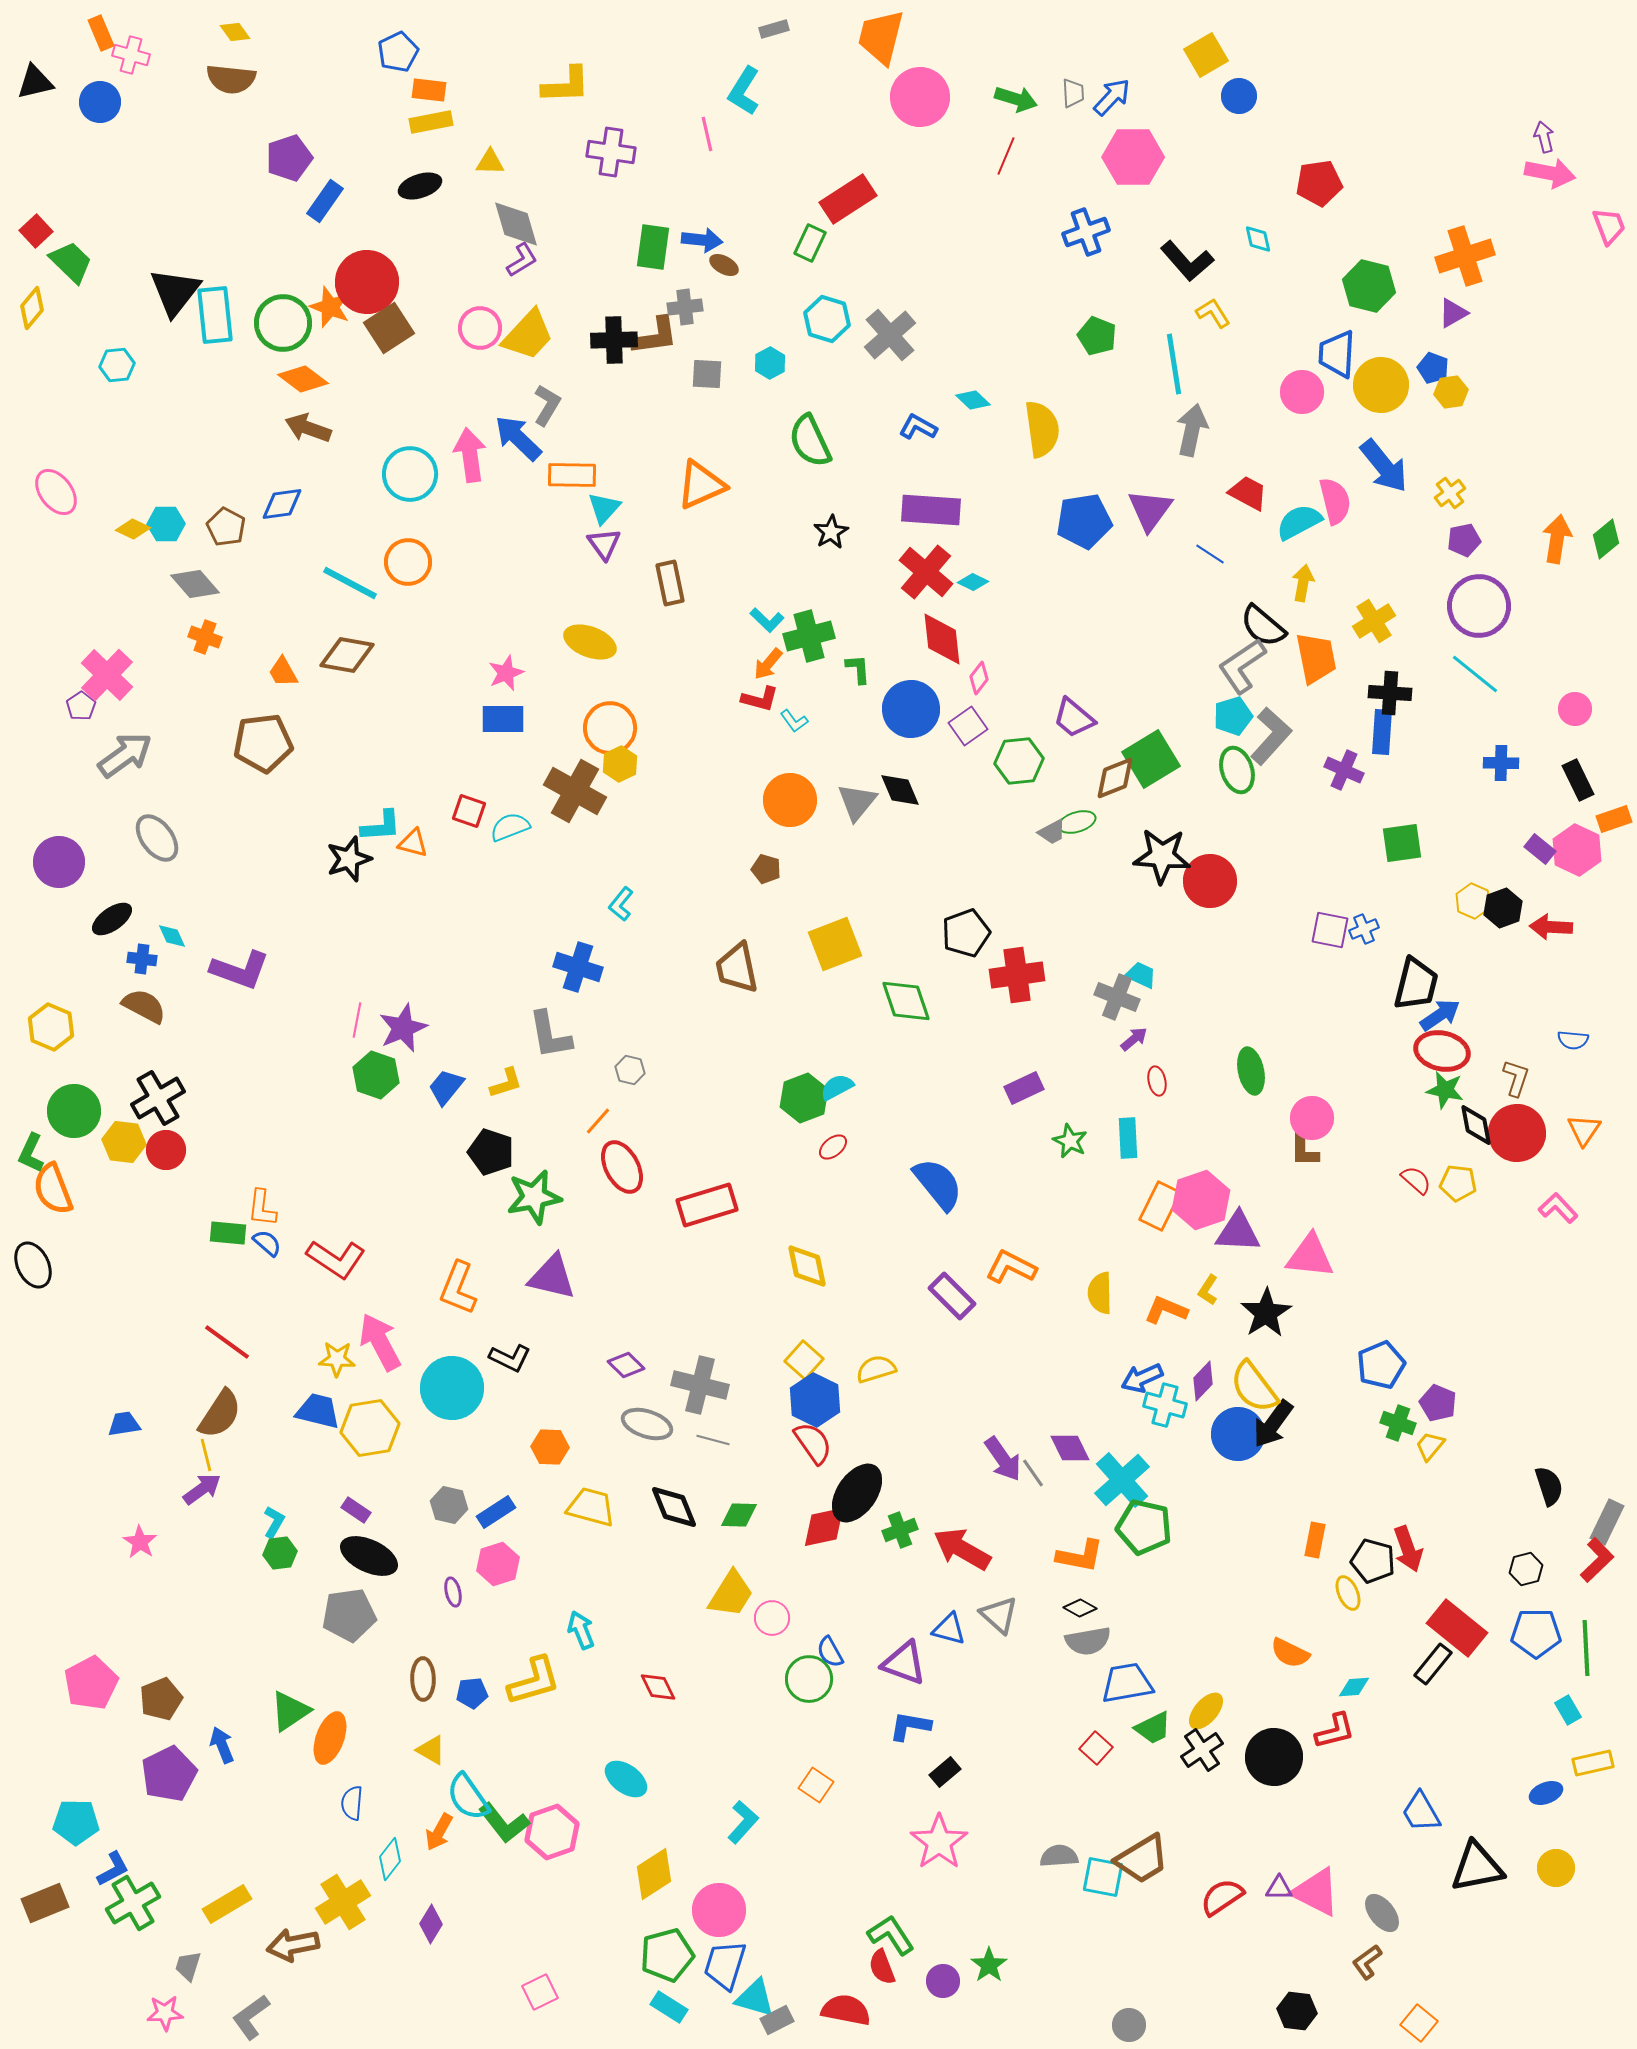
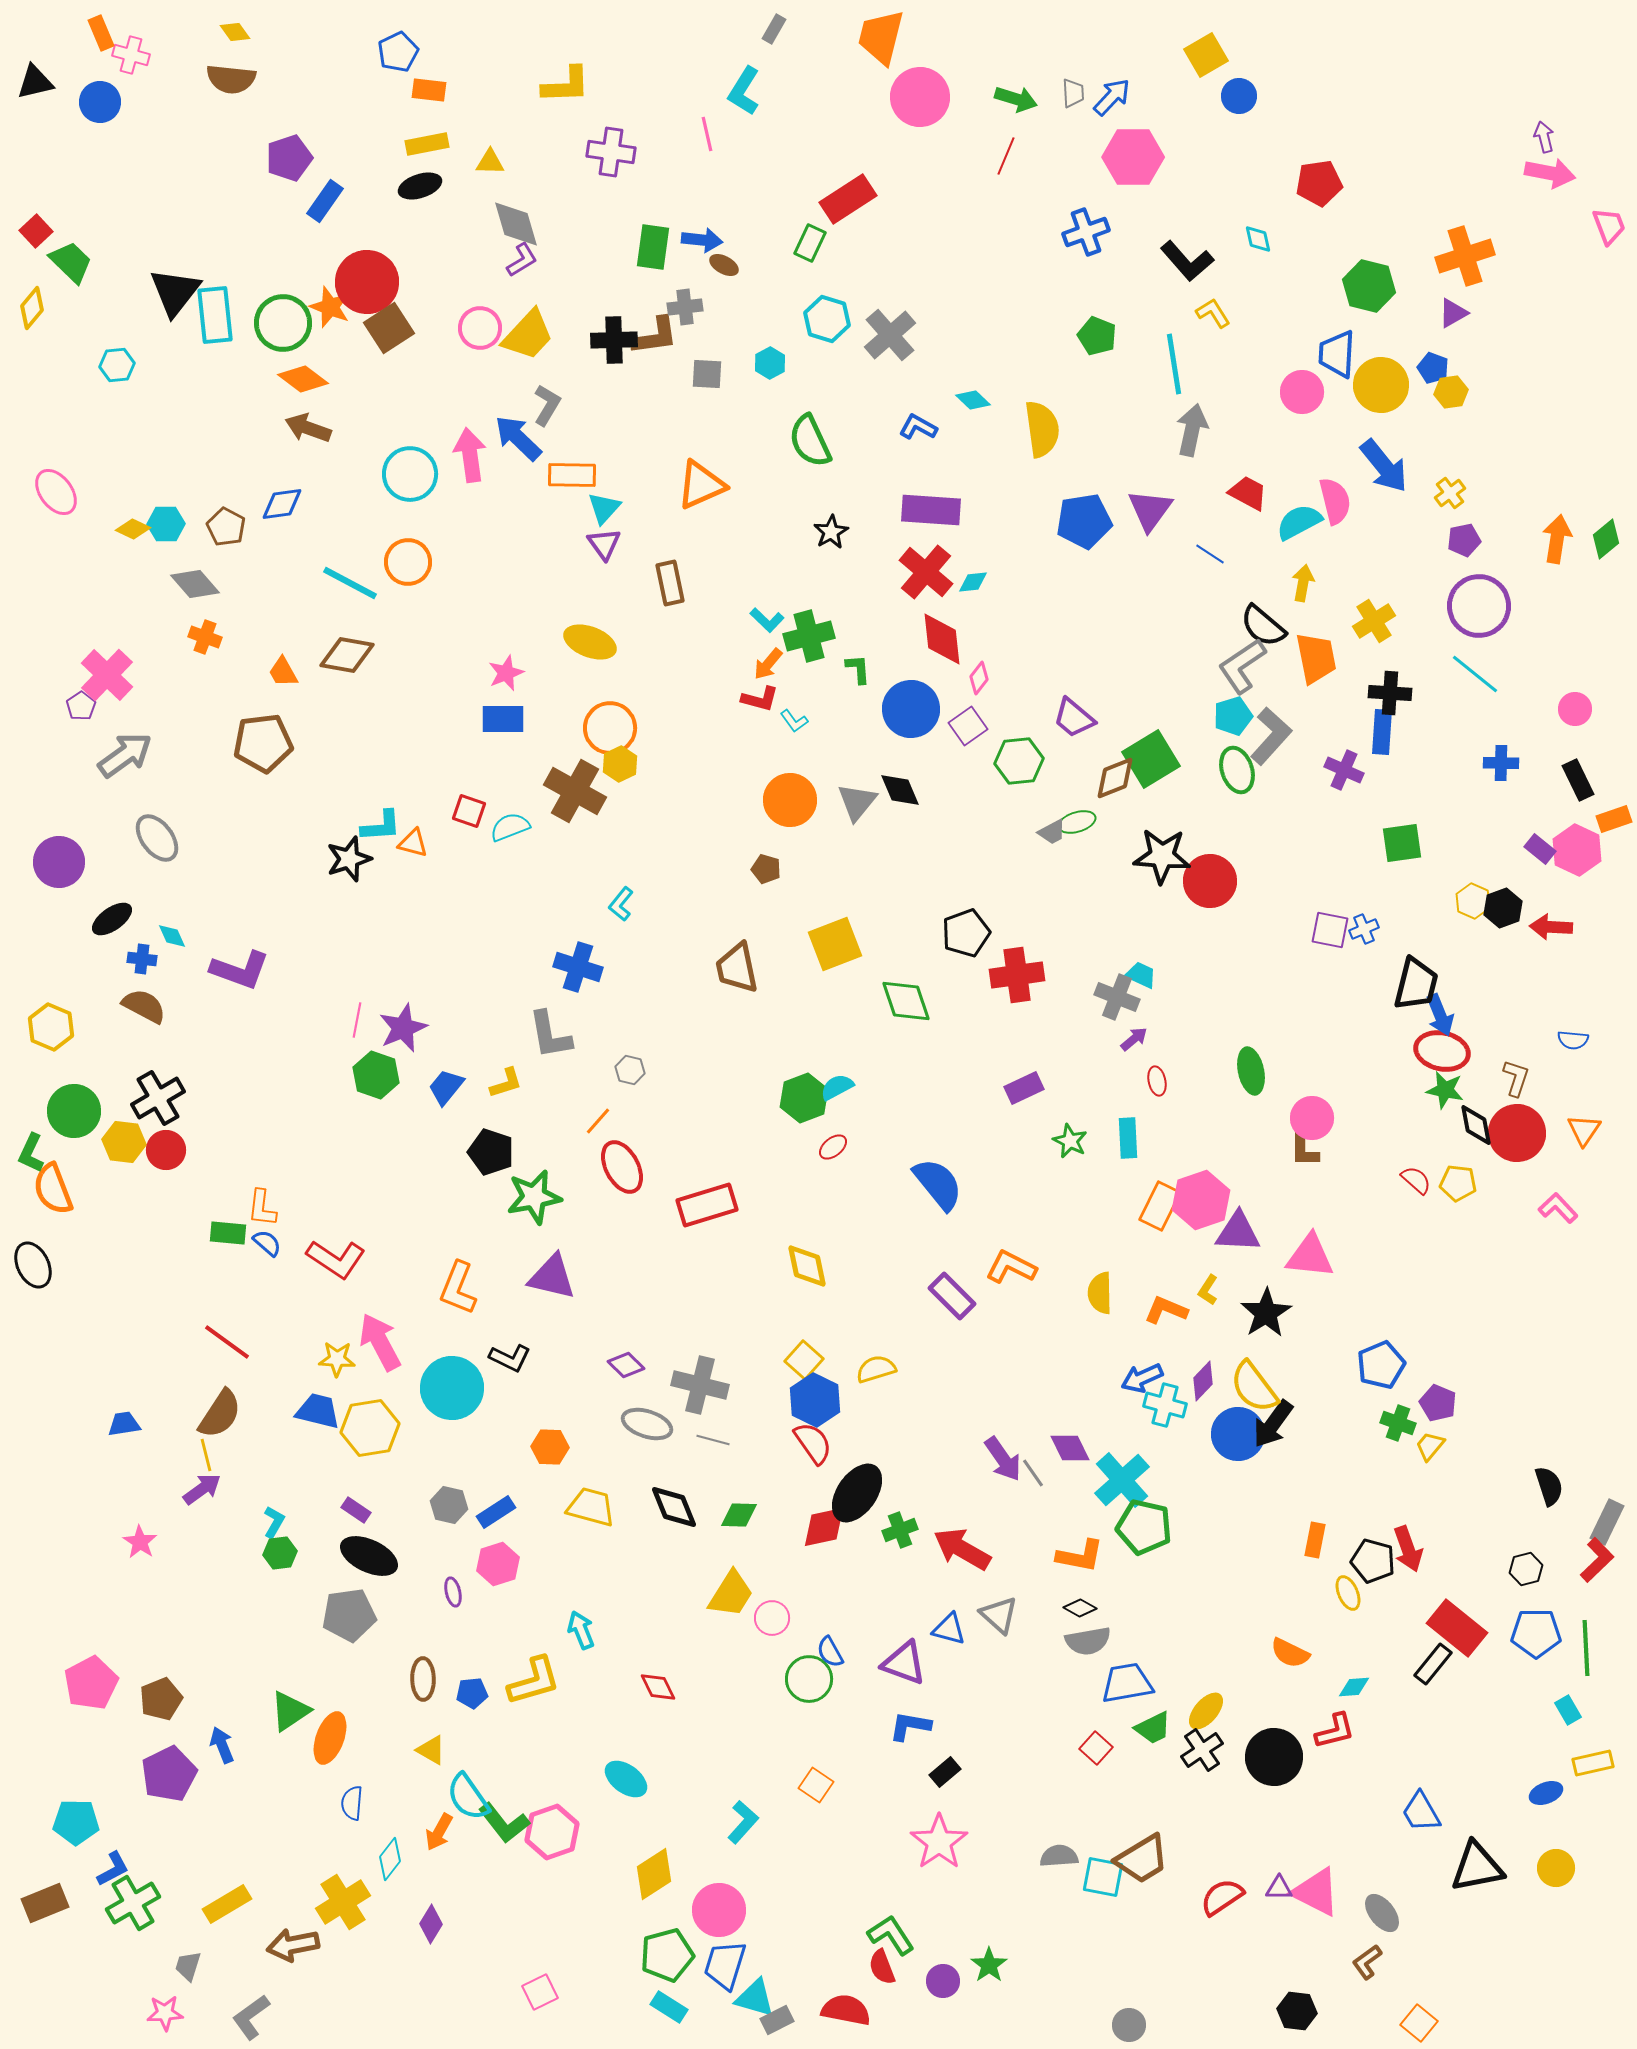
gray rectangle at (774, 29): rotated 44 degrees counterclockwise
yellow rectangle at (431, 122): moved 4 px left, 22 px down
cyan diamond at (973, 582): rotated 32 degrees counterclockwise
blue arrow at (1440, 1015): rotated 102 degrees clockwise
